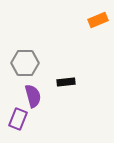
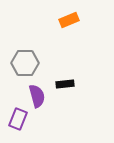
orange rectangle: moved 29 px left
black rectangle: moved 1 px left, 2 px down
purple semicircle: moved 4 px right
